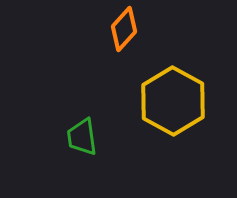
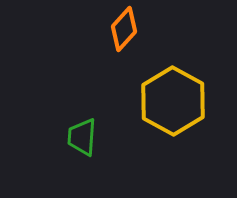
green trapezoid: rotated 12 degrees clockwise
